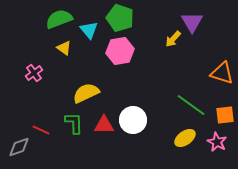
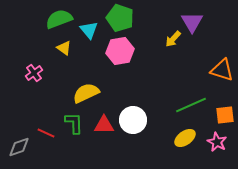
orange triangle: moved 3 px up
green line: rotated 60 degrees counterclockwise
red line: moved 5 px right, 3 px down
